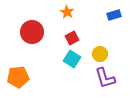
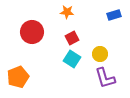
orange star: rotated 24 degrees counterclockwise
orange pentagon: rotated 15 degrees counterclockwise
